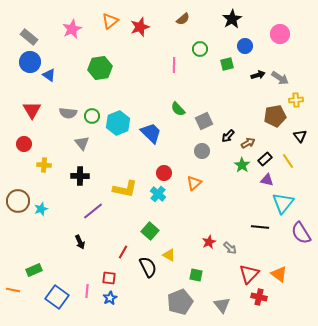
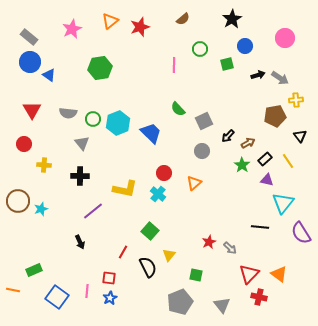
pink circle at (280, 34): moved 5 px right, 4 px down
green circle at (92, 116): moved 1 px right, 3 px down
yellow triangle at (169, 255): rotated 40 degrees clockwise
